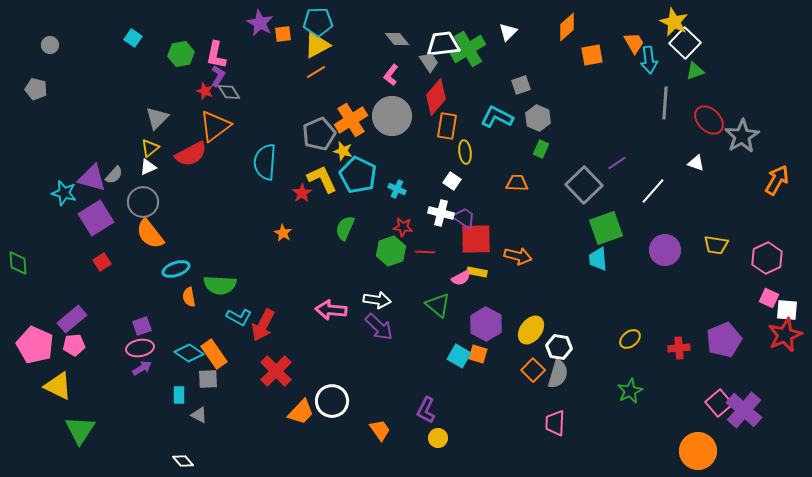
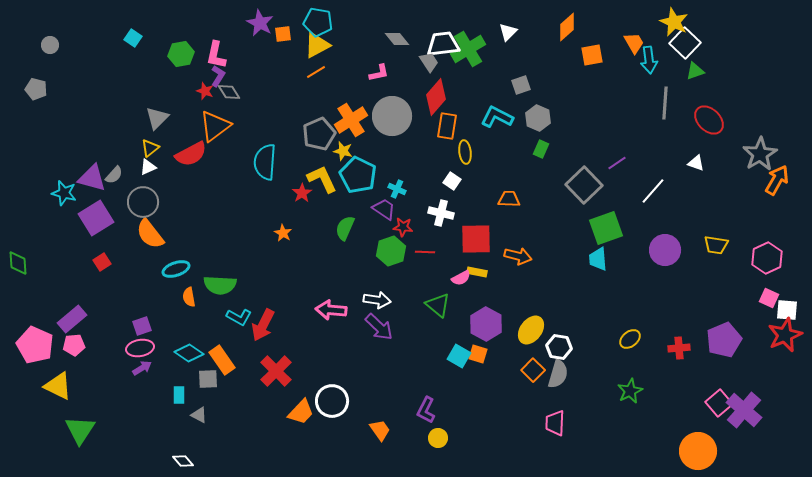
cyan pentagon at (318, 22): rotated 12 degrees clockwise
pink L-shape at (391, 75): moved 12 px left, 2 px up; rotated 140 degrees counterclockwise
gray star at (742, 136): moved 18 px right, 18 px down
orange trapezoid at (517, 183): moved 8 px left, 16 px down
purple trapezoid at (464, 218): moved 80 px left, 9 px up
orange rectangle at (214, 354): moved 8 px right, 6 px down
